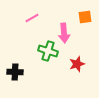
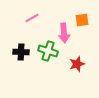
orange square: moved 3 px left, 3 px down
black cross: moved 6 px right, 20 px up
